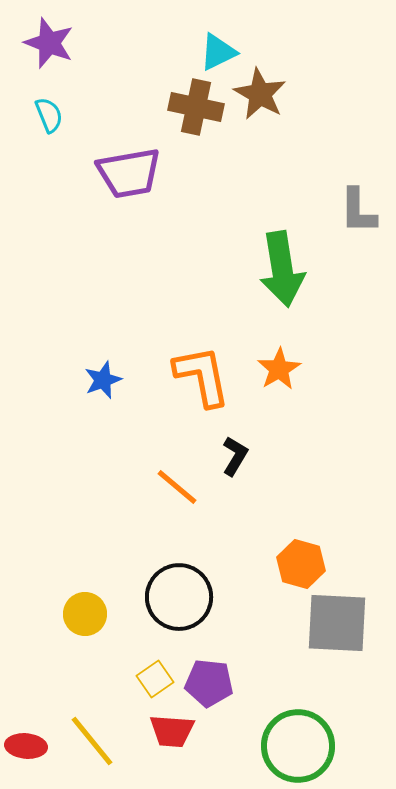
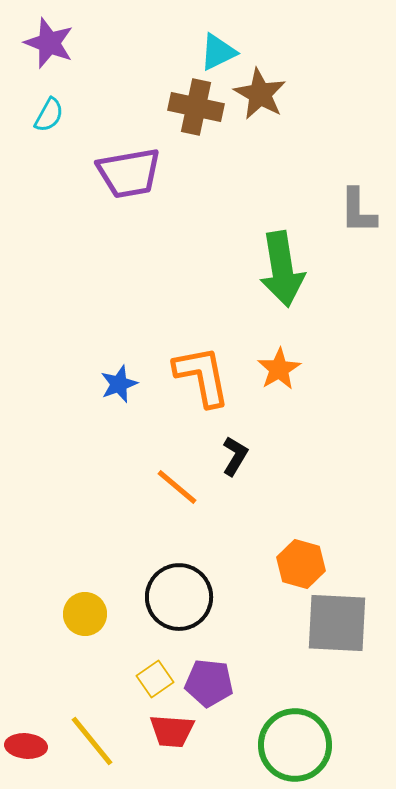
cyan semicircle: rotated 51 degrees clockwise
blue star: moved 16 px right, 4 px down
green circle: moved 3 px left, 1 px up
